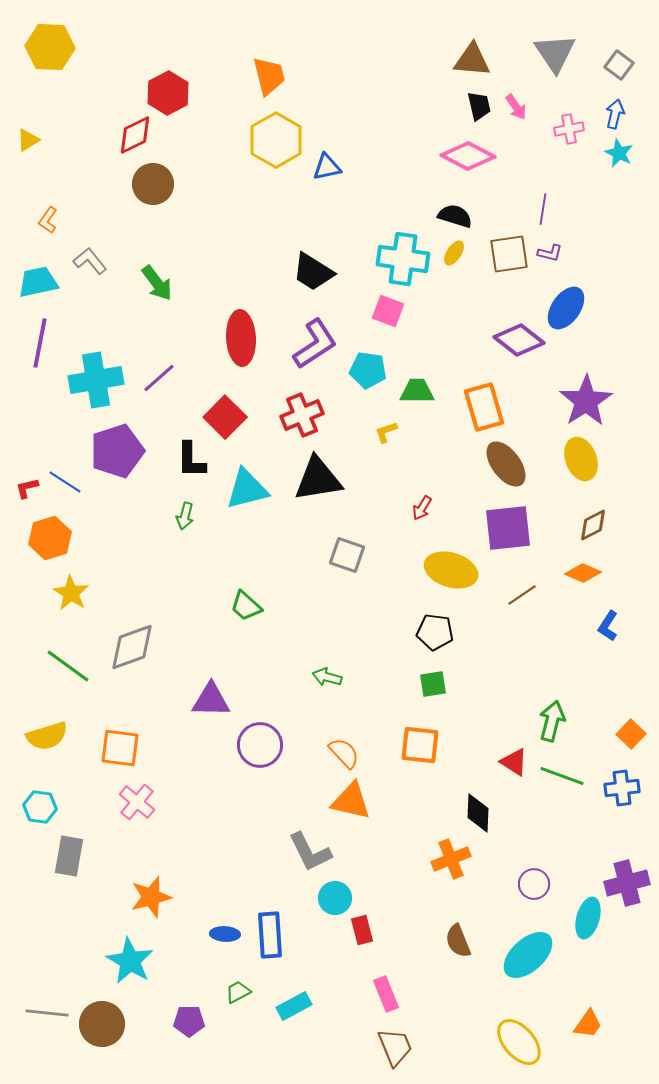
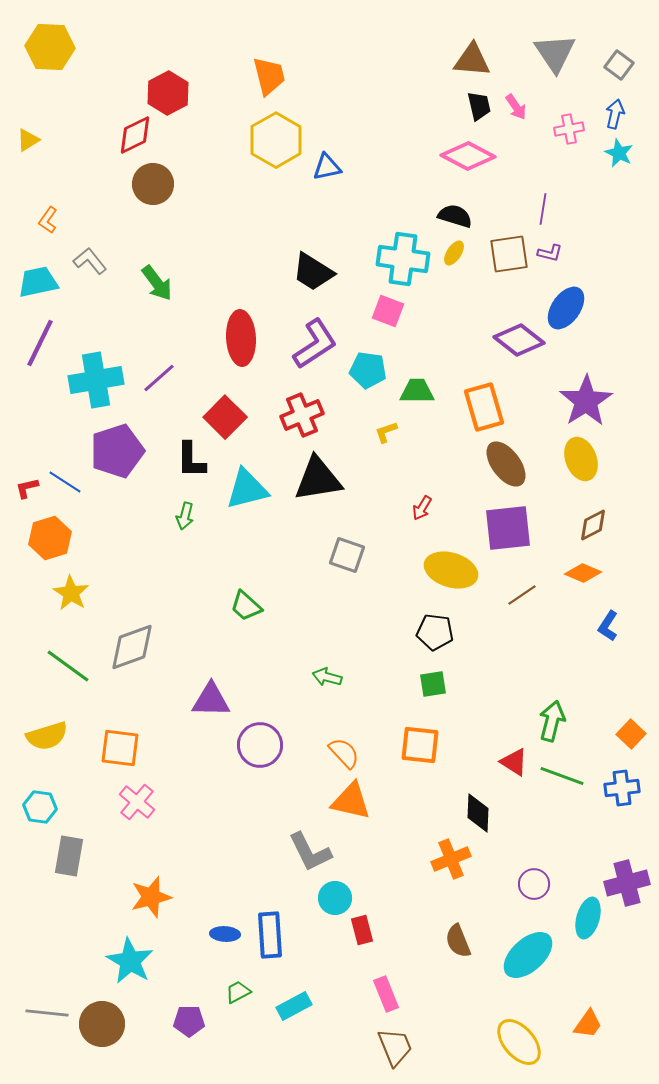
purple line at (40, 343): rotated 15 degrees clockwise
